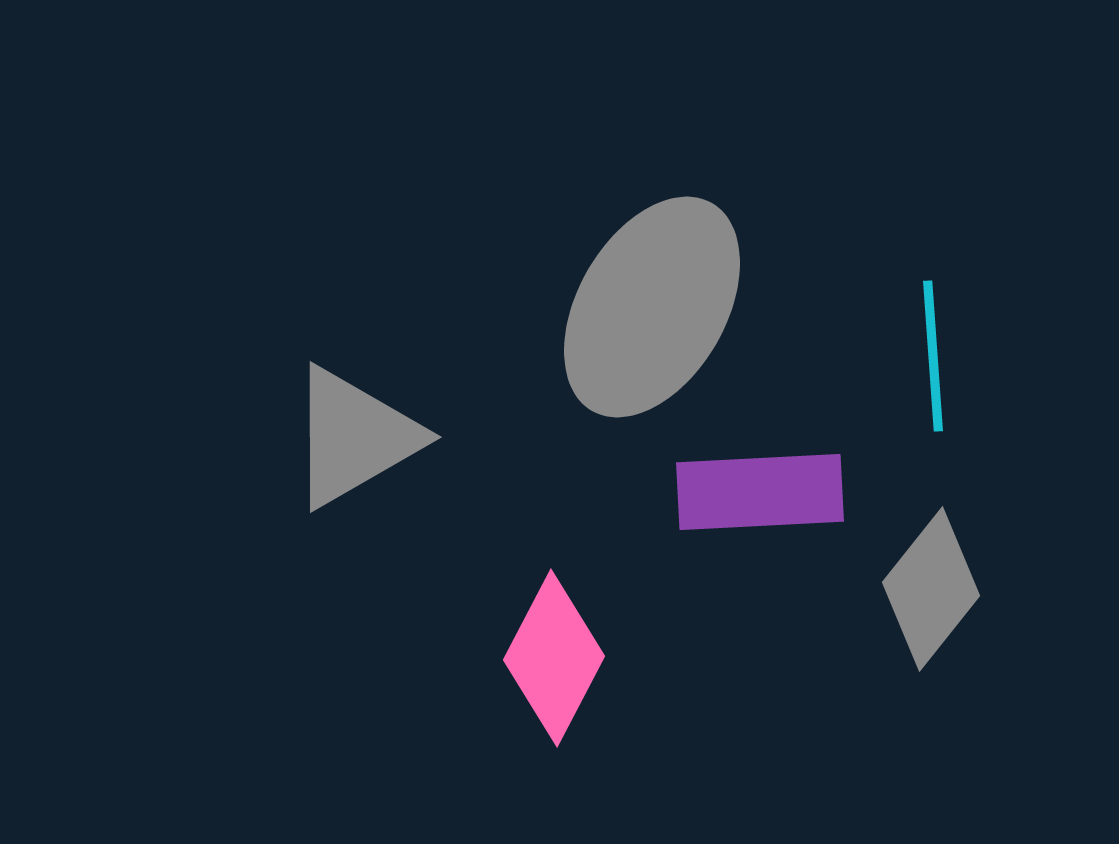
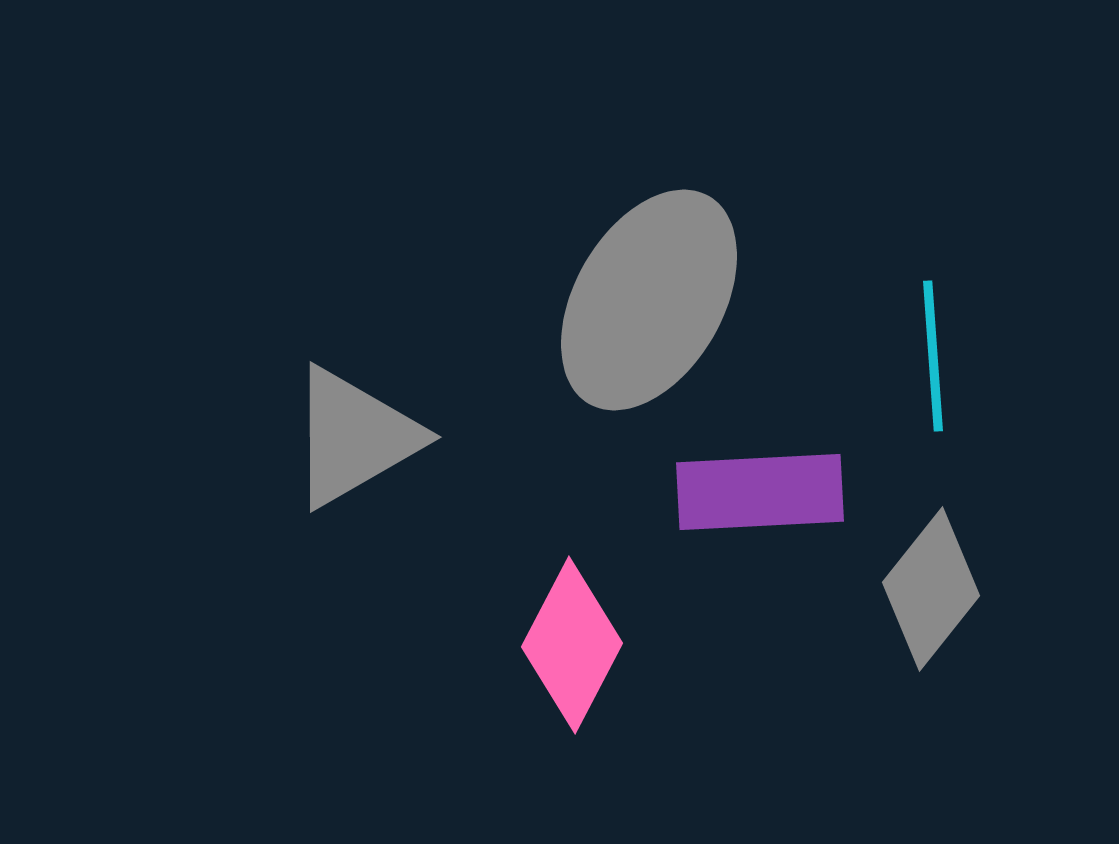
gray ellipse: moved 3 px left, 7 px up
pink diamond: moved 18 px right, 13 px up
